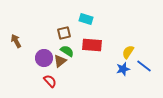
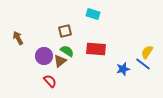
cyan rectangle: moved 7 px right, 5 px up
brown square: moved 1 px right, 2 px up
brown arrow: moved 2 px right, 3 px up
red rectangle: moved 4 px right, 4 px down
yellow semicircle: moved 19 px right
purple circle: moved 2 px up
blue line: moved 1 px left, 2 px up
